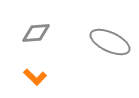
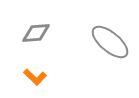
gray ellipse: rotated 15 degrees clockwise
